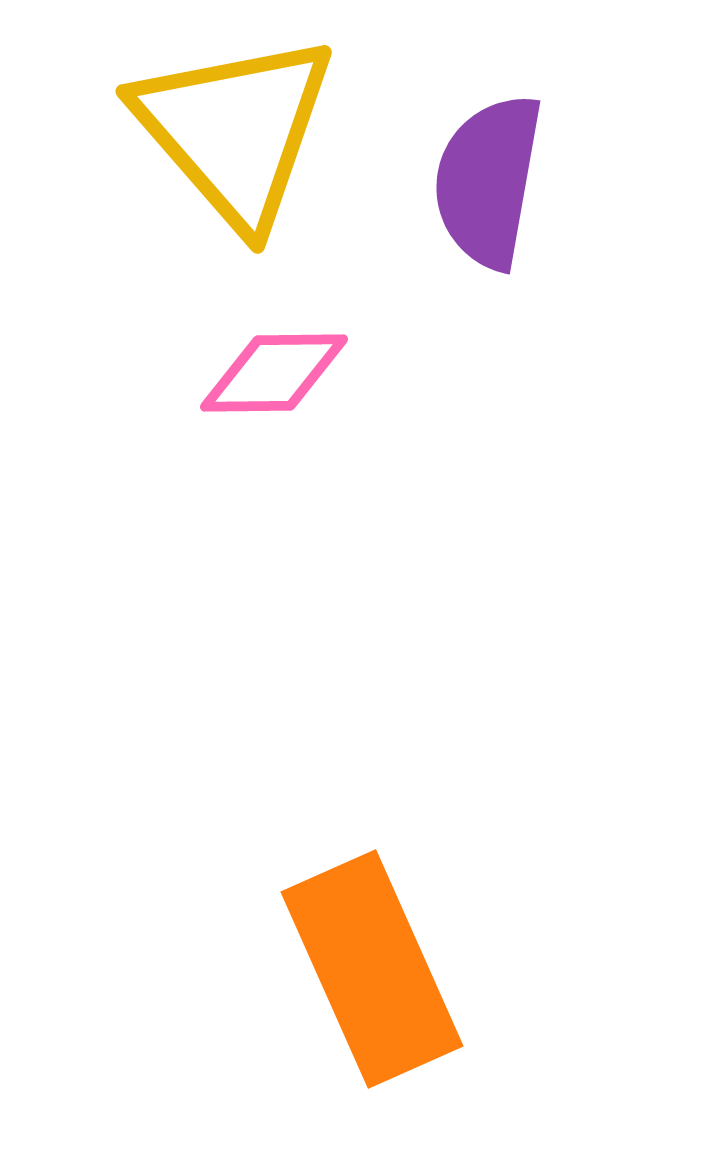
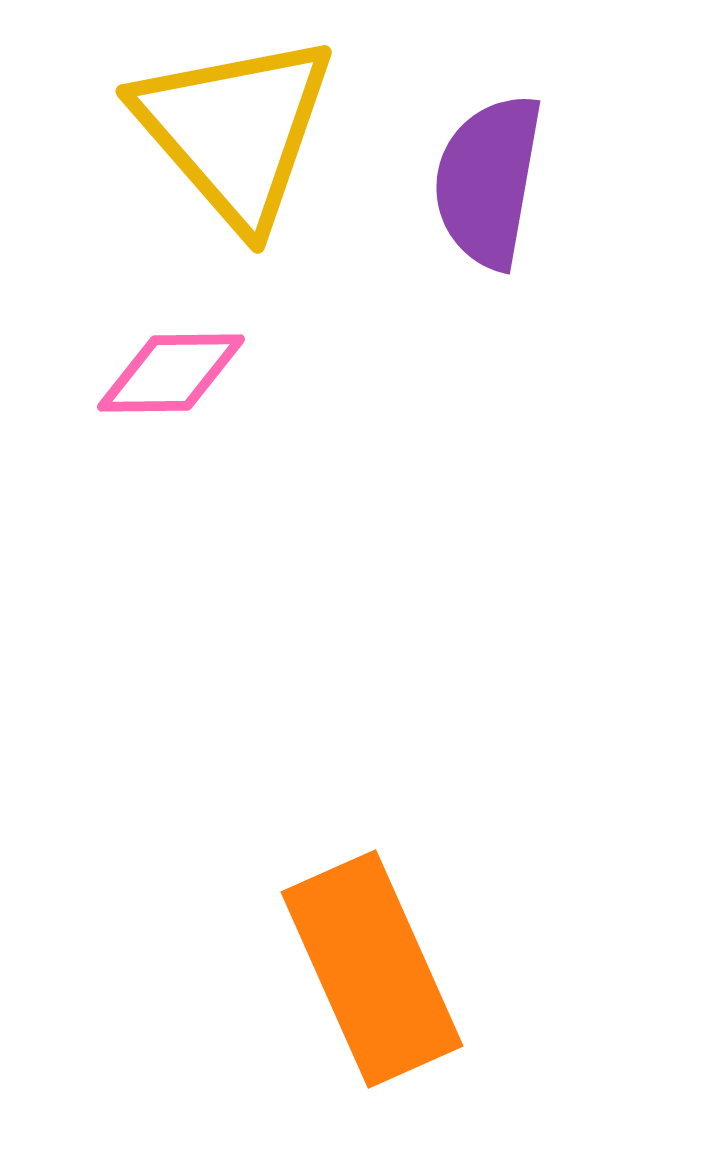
pink diamond: moved 103 px left
